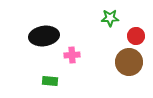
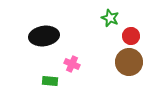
green star: rotated 24 degrees clockwise
red circle: moved 5 px left
pink cross: moved 9 px down; rotated 28 degrees clockwise
